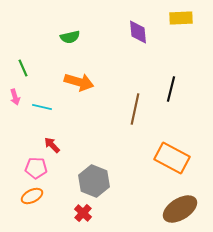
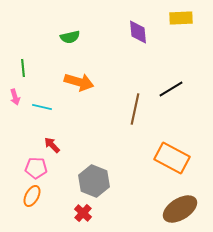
green line: rotated 18 degrees clockwise
black line: rotated 45 degrees clockwise
orange ellipse: rotated 35 degrees counterclockwise
